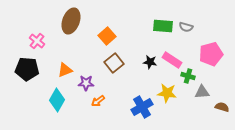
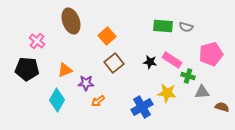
brown ellipse: rotated 40 degrees counterclockwise
